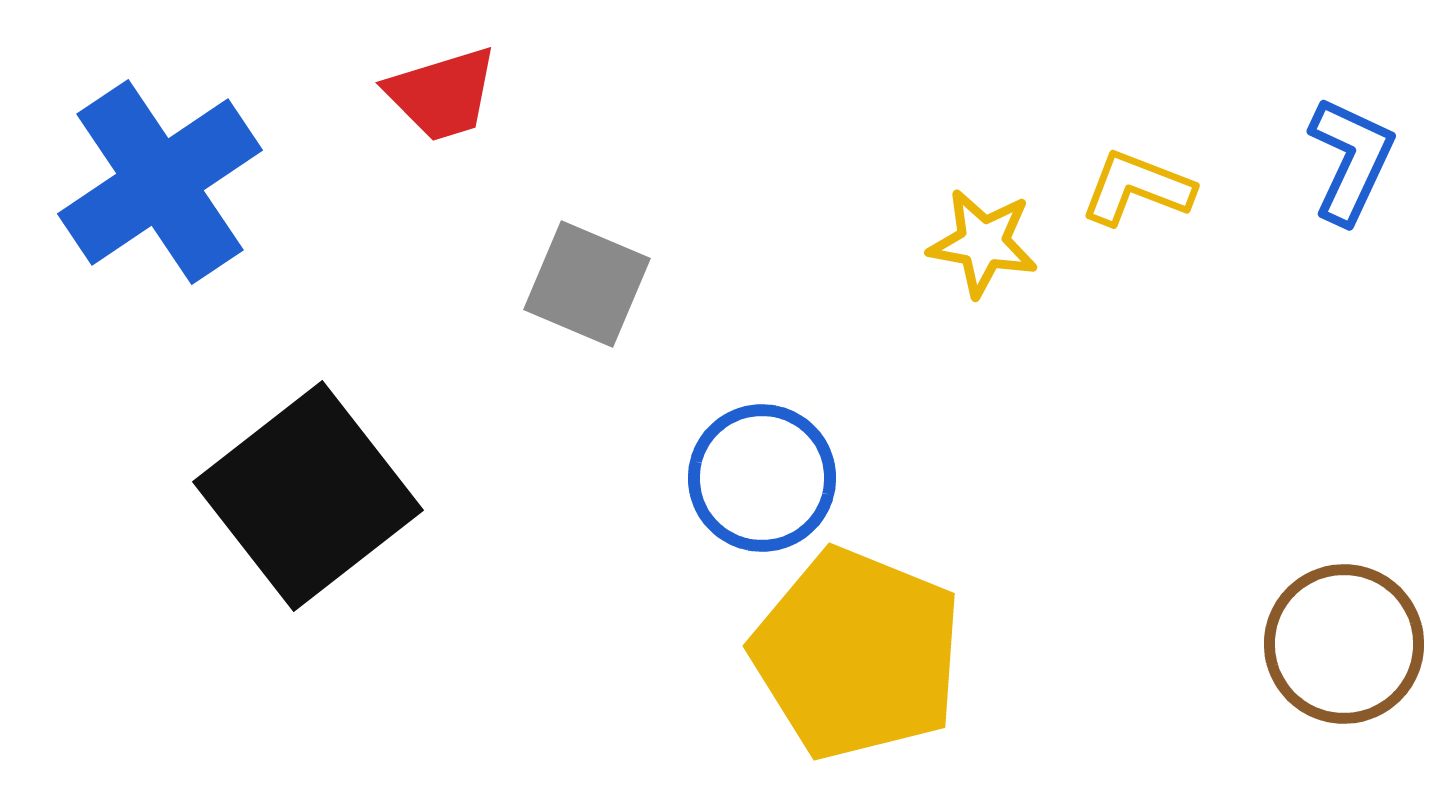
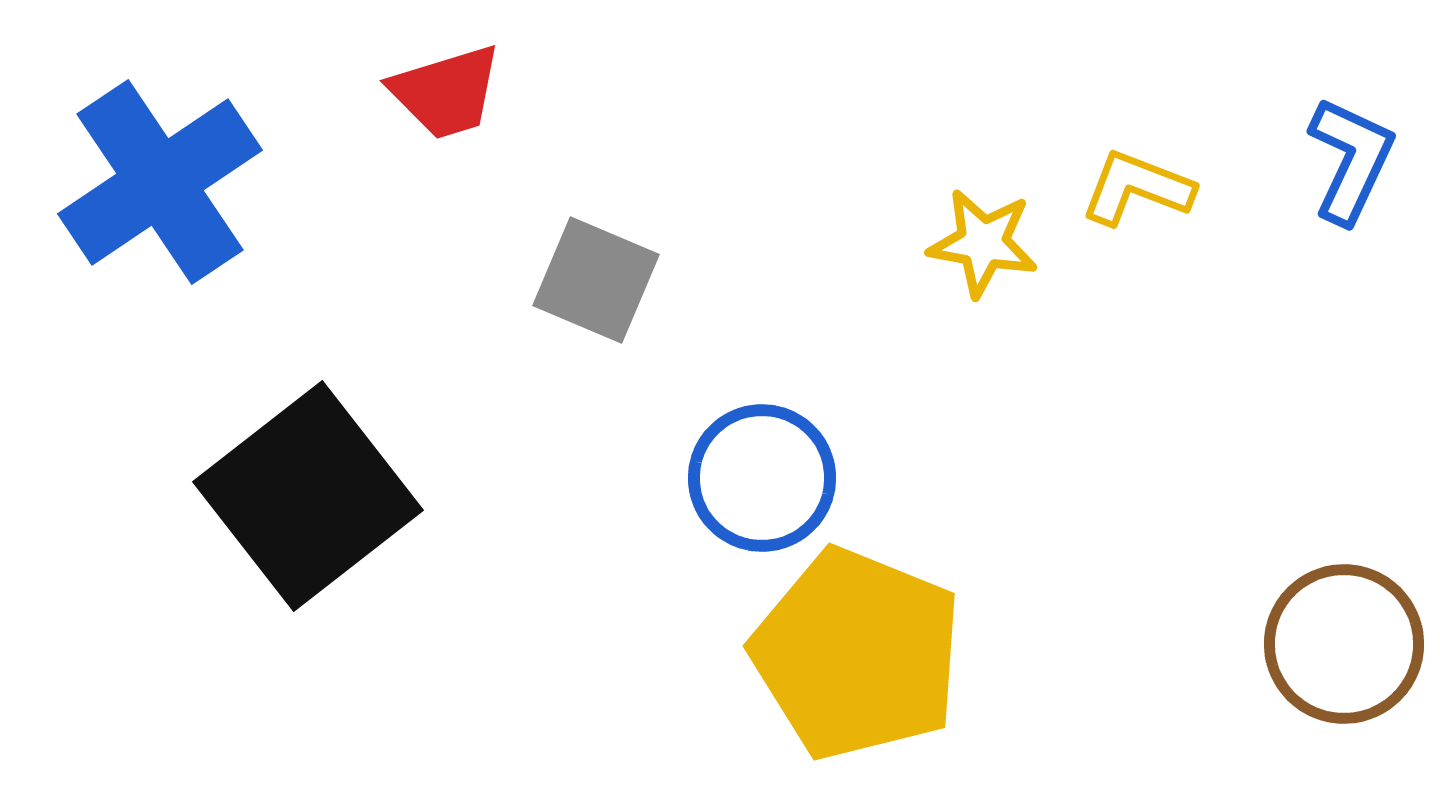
red trapezoid: moved 4 px right, 2 px up
gray square: moved 9 px right, 4 px up
